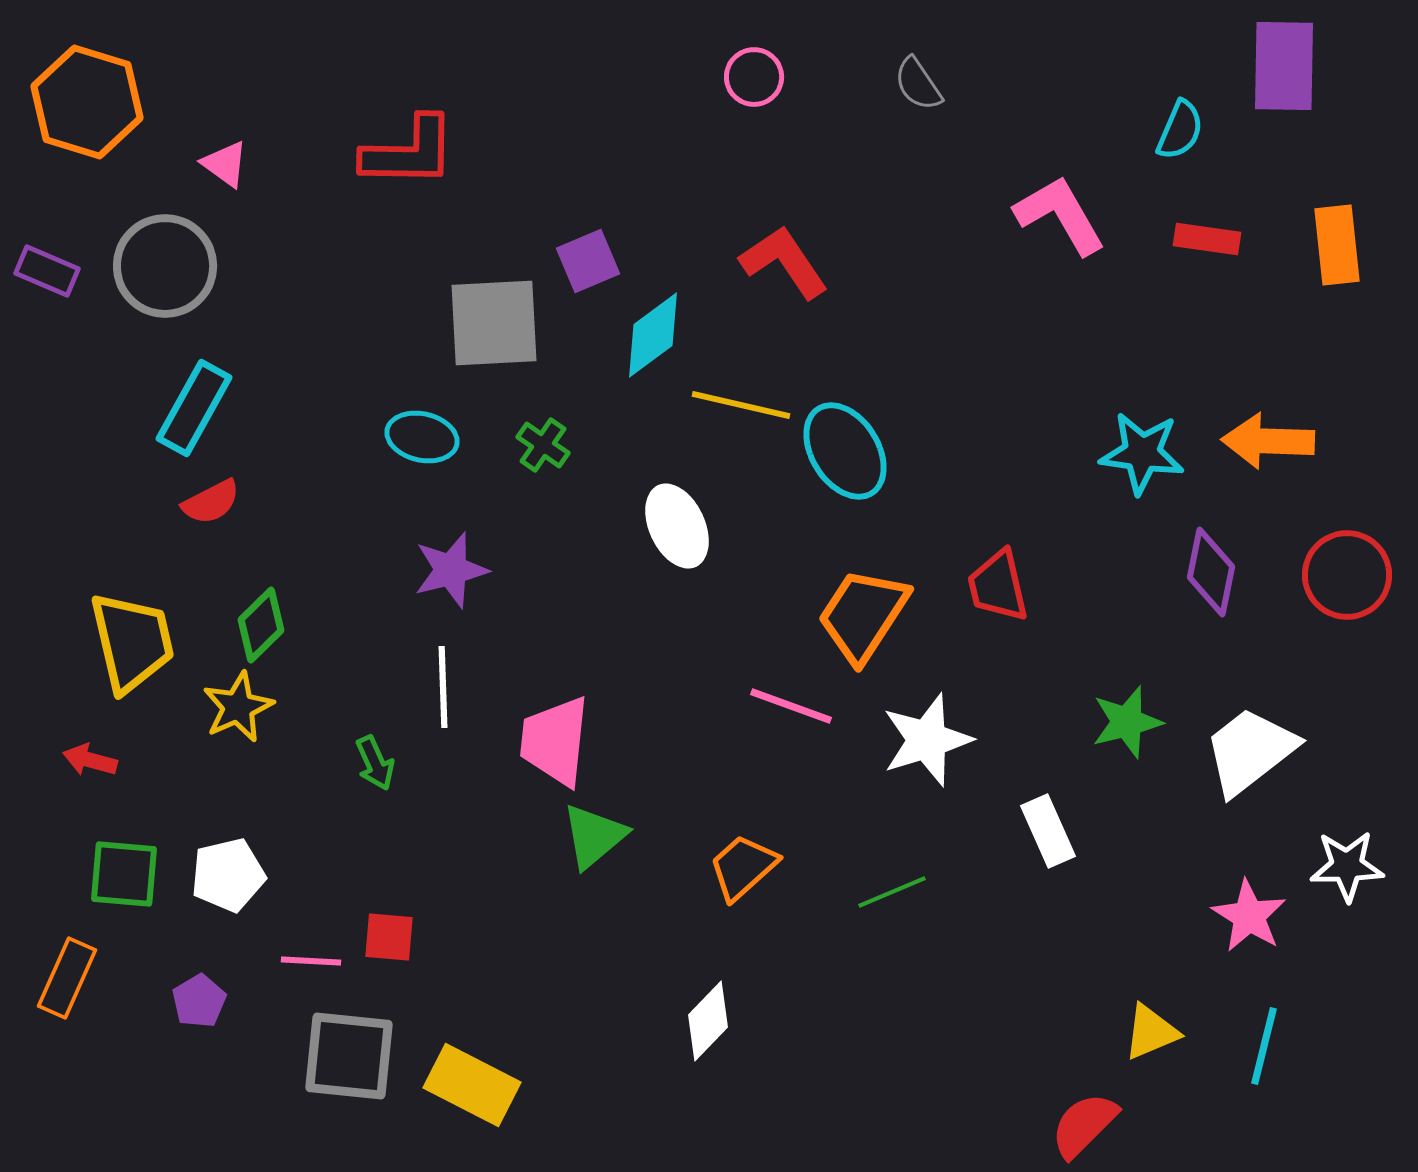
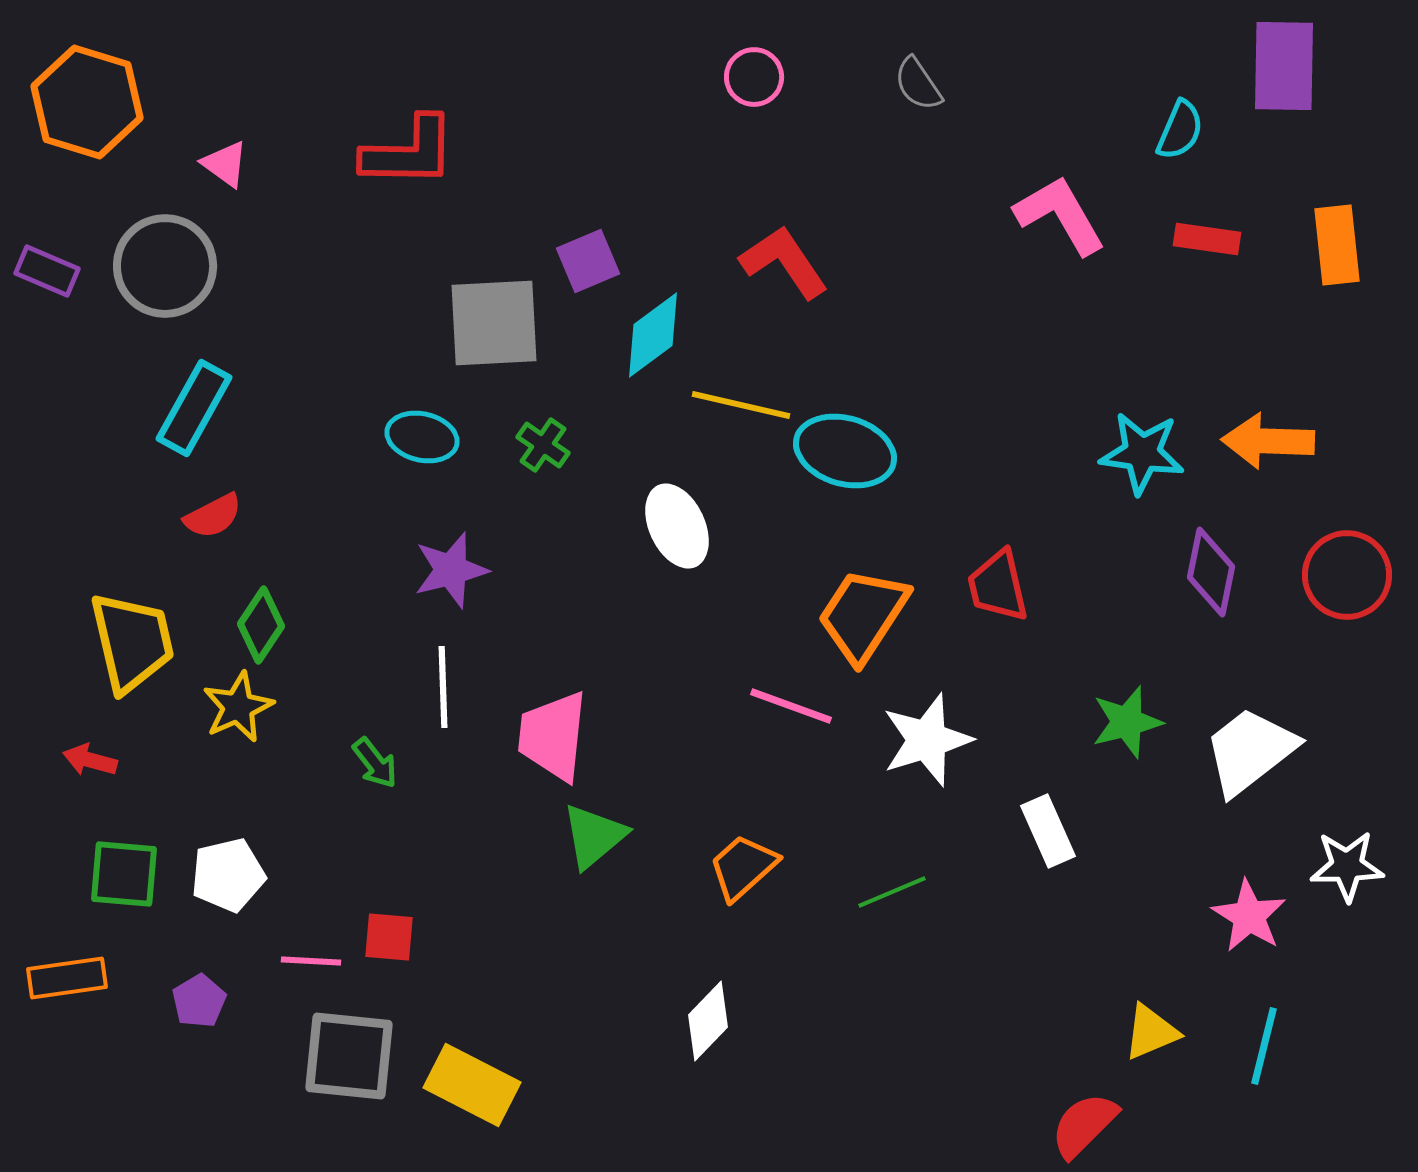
cyan ellipse at (845, 451): rotated 42 degrees counterclockwise
red semicircle at (211, 502): moved 2 px right, 14 px down
green diamond at (261, 625): rotated 12 degrees counterclockwise
pink trapezoid at (555, 741): moved 2 px left, 5 px up
green arrow at (375, 763): rotated 14 degrees counterclockwise
orange rectangle at (67, 978): rotated 58 degrees clockwise
